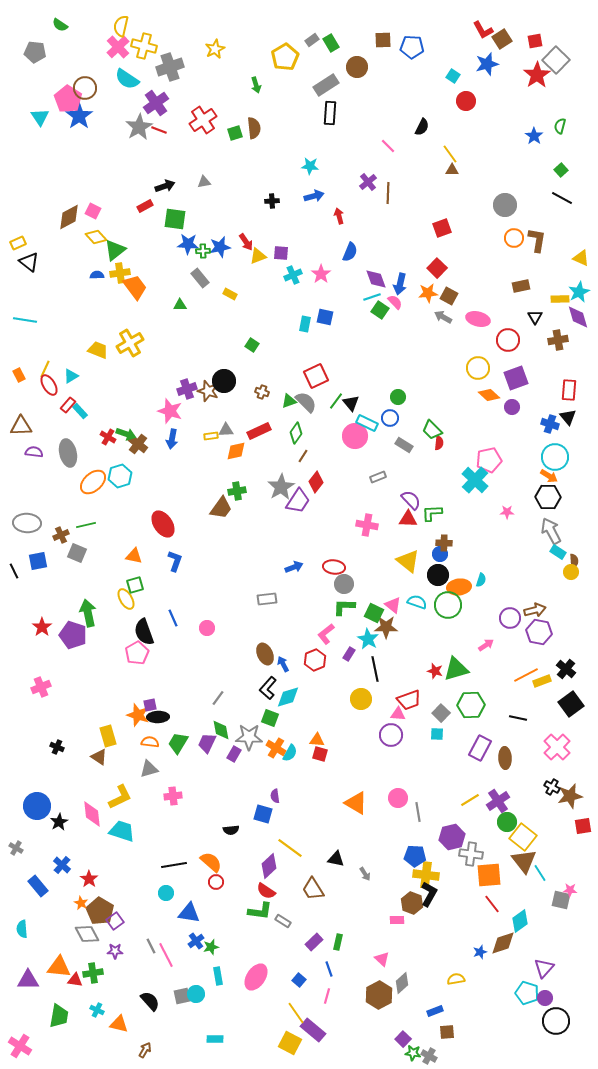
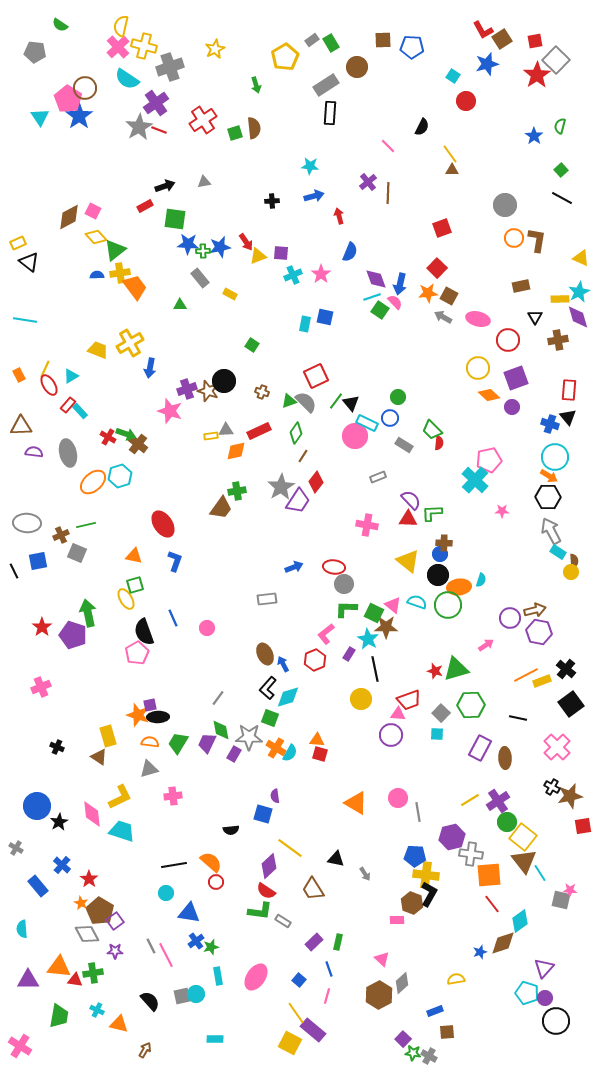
blue arrow at (172, 439): moved 22 px left, 71 px up
pink star at (507, 512): moved 5 px left, 1 px up
green L-shape at (344, 607): moved 2 px right, 2 px down
